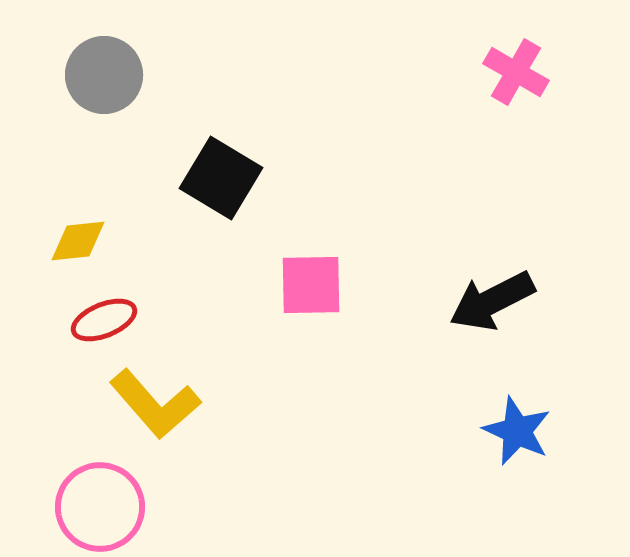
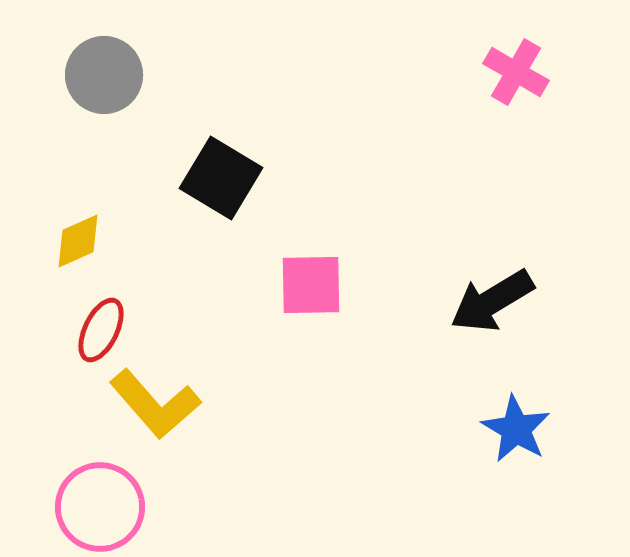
yellow diamond: rotated 18 degrees counterclockwise
black arrow: rotated 4 degrees counterclockwise
red ellipse: moved 3 px left, 10 px down; rotated 42 degrees counterclockwise
blue star: moved 1 px left, 2 px up; rotated 6 degrees clockwise
